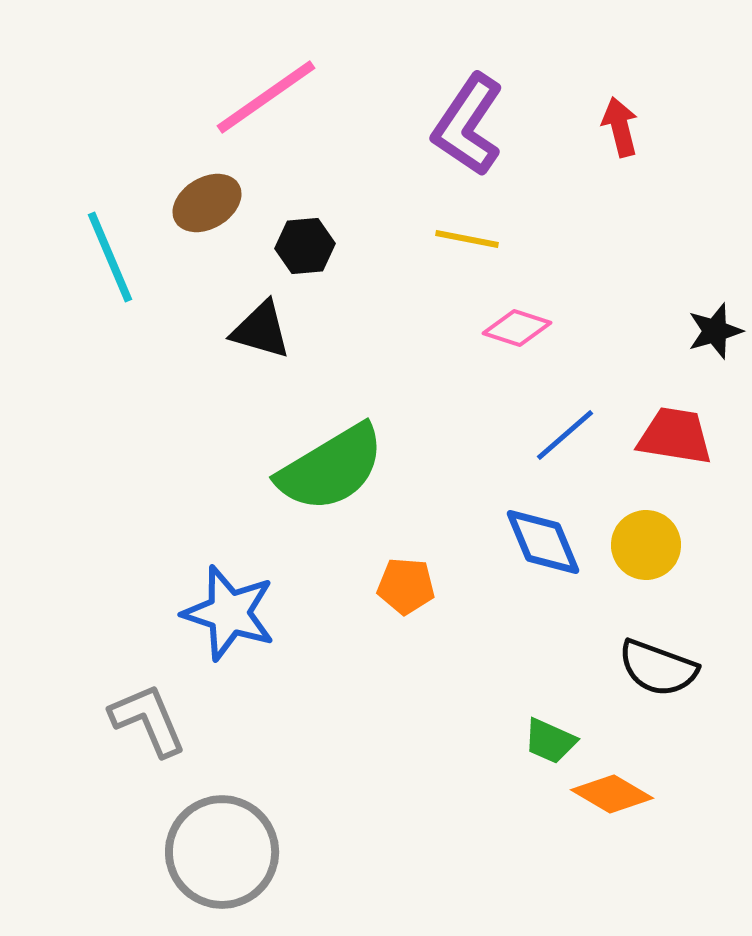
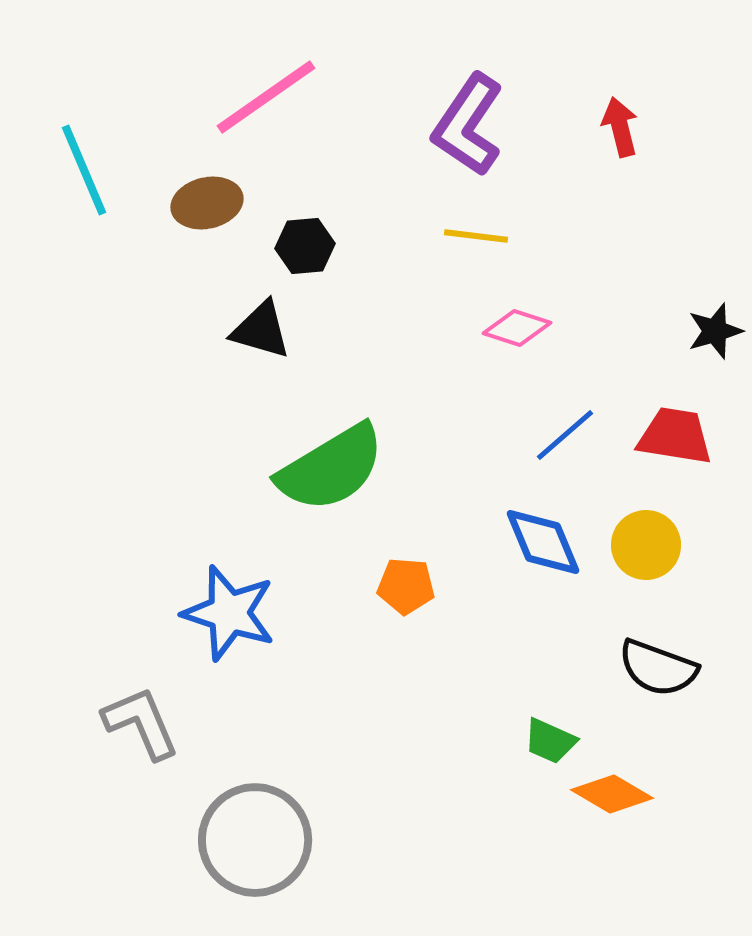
brown ellipse: rotated 18 degrees clockwise
yellow line: moved 9 px right, 3 px up; rotated 4 degrees counterclockwise
cyan line: moved 26 px left, 87 px up
gray L-shape: moved 7 px left, 3 px down
gray circle: moved 33 px right, 12 px up
